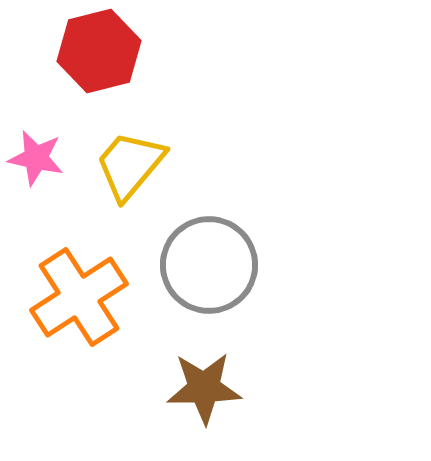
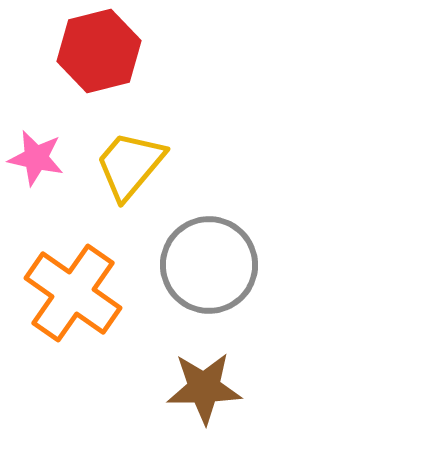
orange cross: moved 6 px left, 4 px up; rotated 22 degrees counterclockwise
